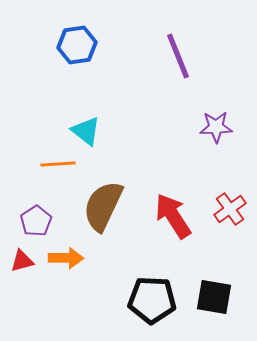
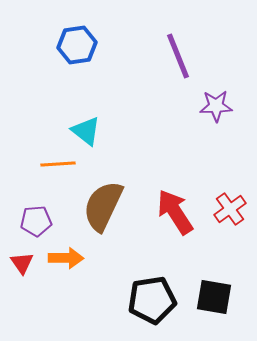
purple star: moved 21 px up
red arrow: moved 2 px right, 4 px up
purple pentagon: rotated 28 degrees clockwise
red triangle: moved 2 px down; rotated 50 degrees counterclockwise
black pentagon: rotated 12 degrees counterclockwise
